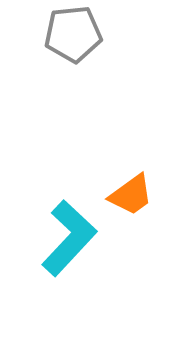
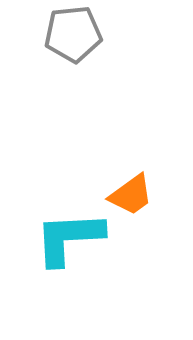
cyan L-shape: rotated 136 degrees counterclockwise
